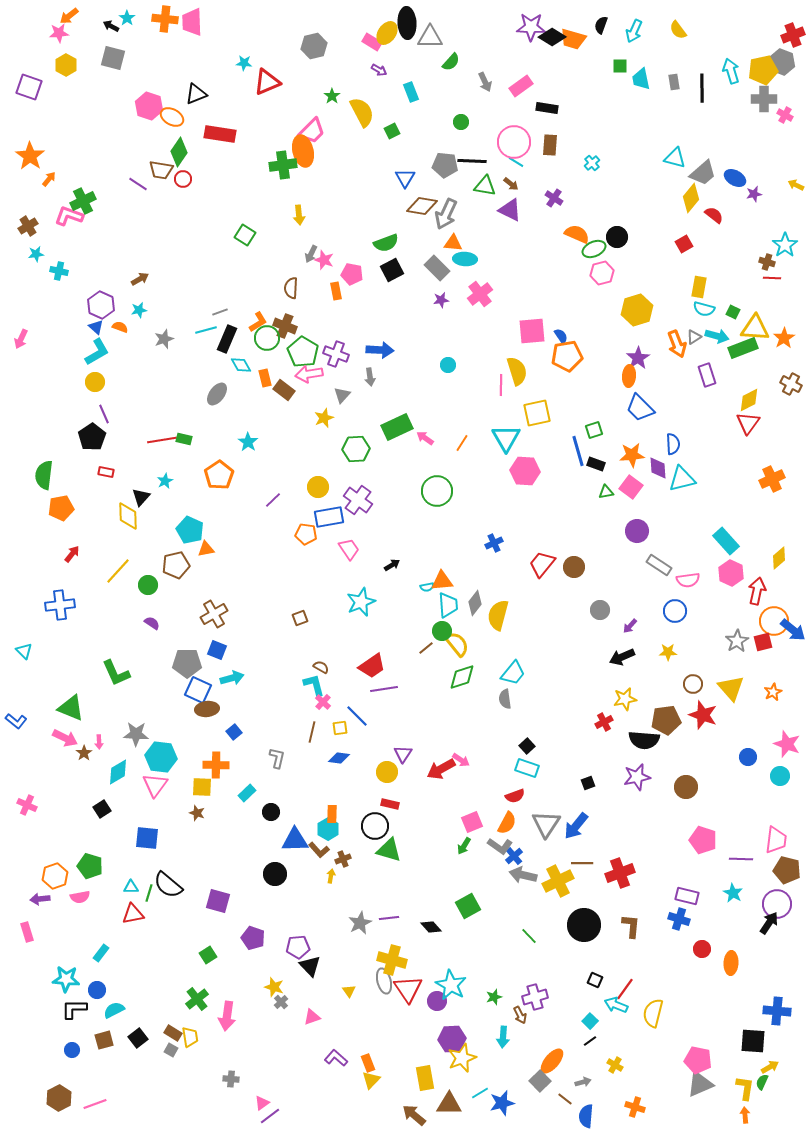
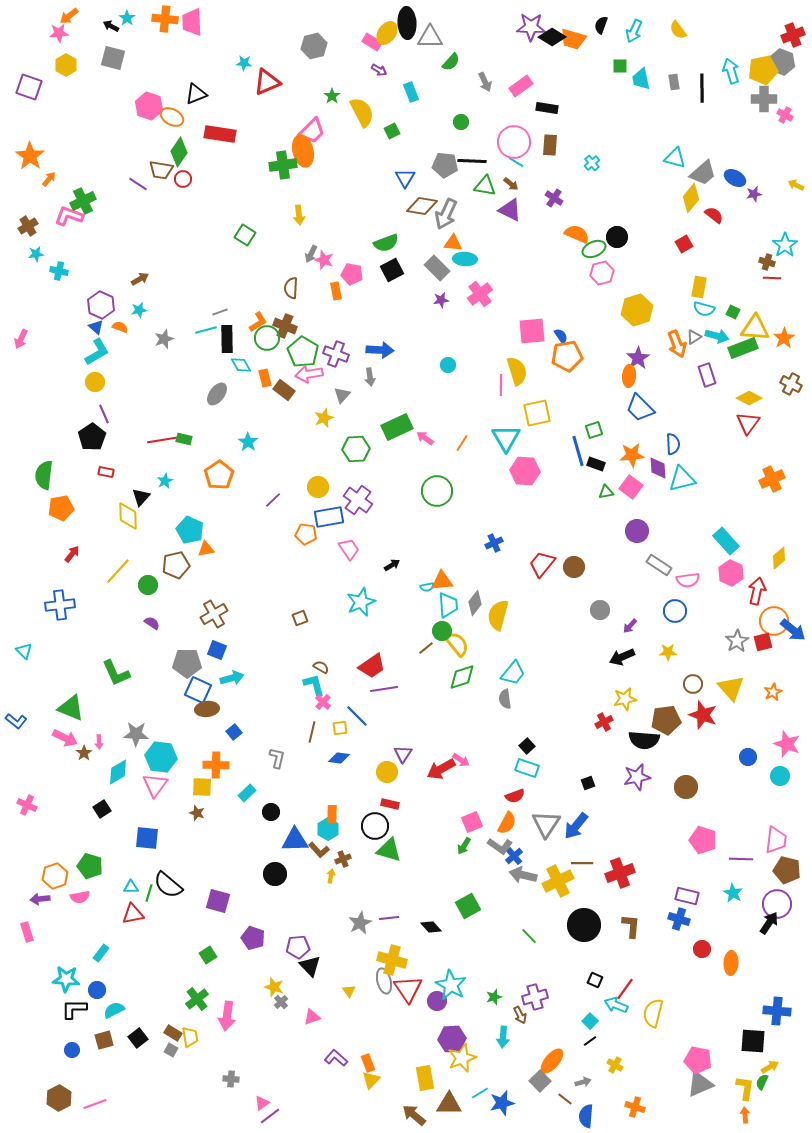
black rectangle at (227, 339): rotated 24 degrees counterclockwise
yellow diamond at (749, 400): moved 2 px up; rotated 55 degrees clockwise
